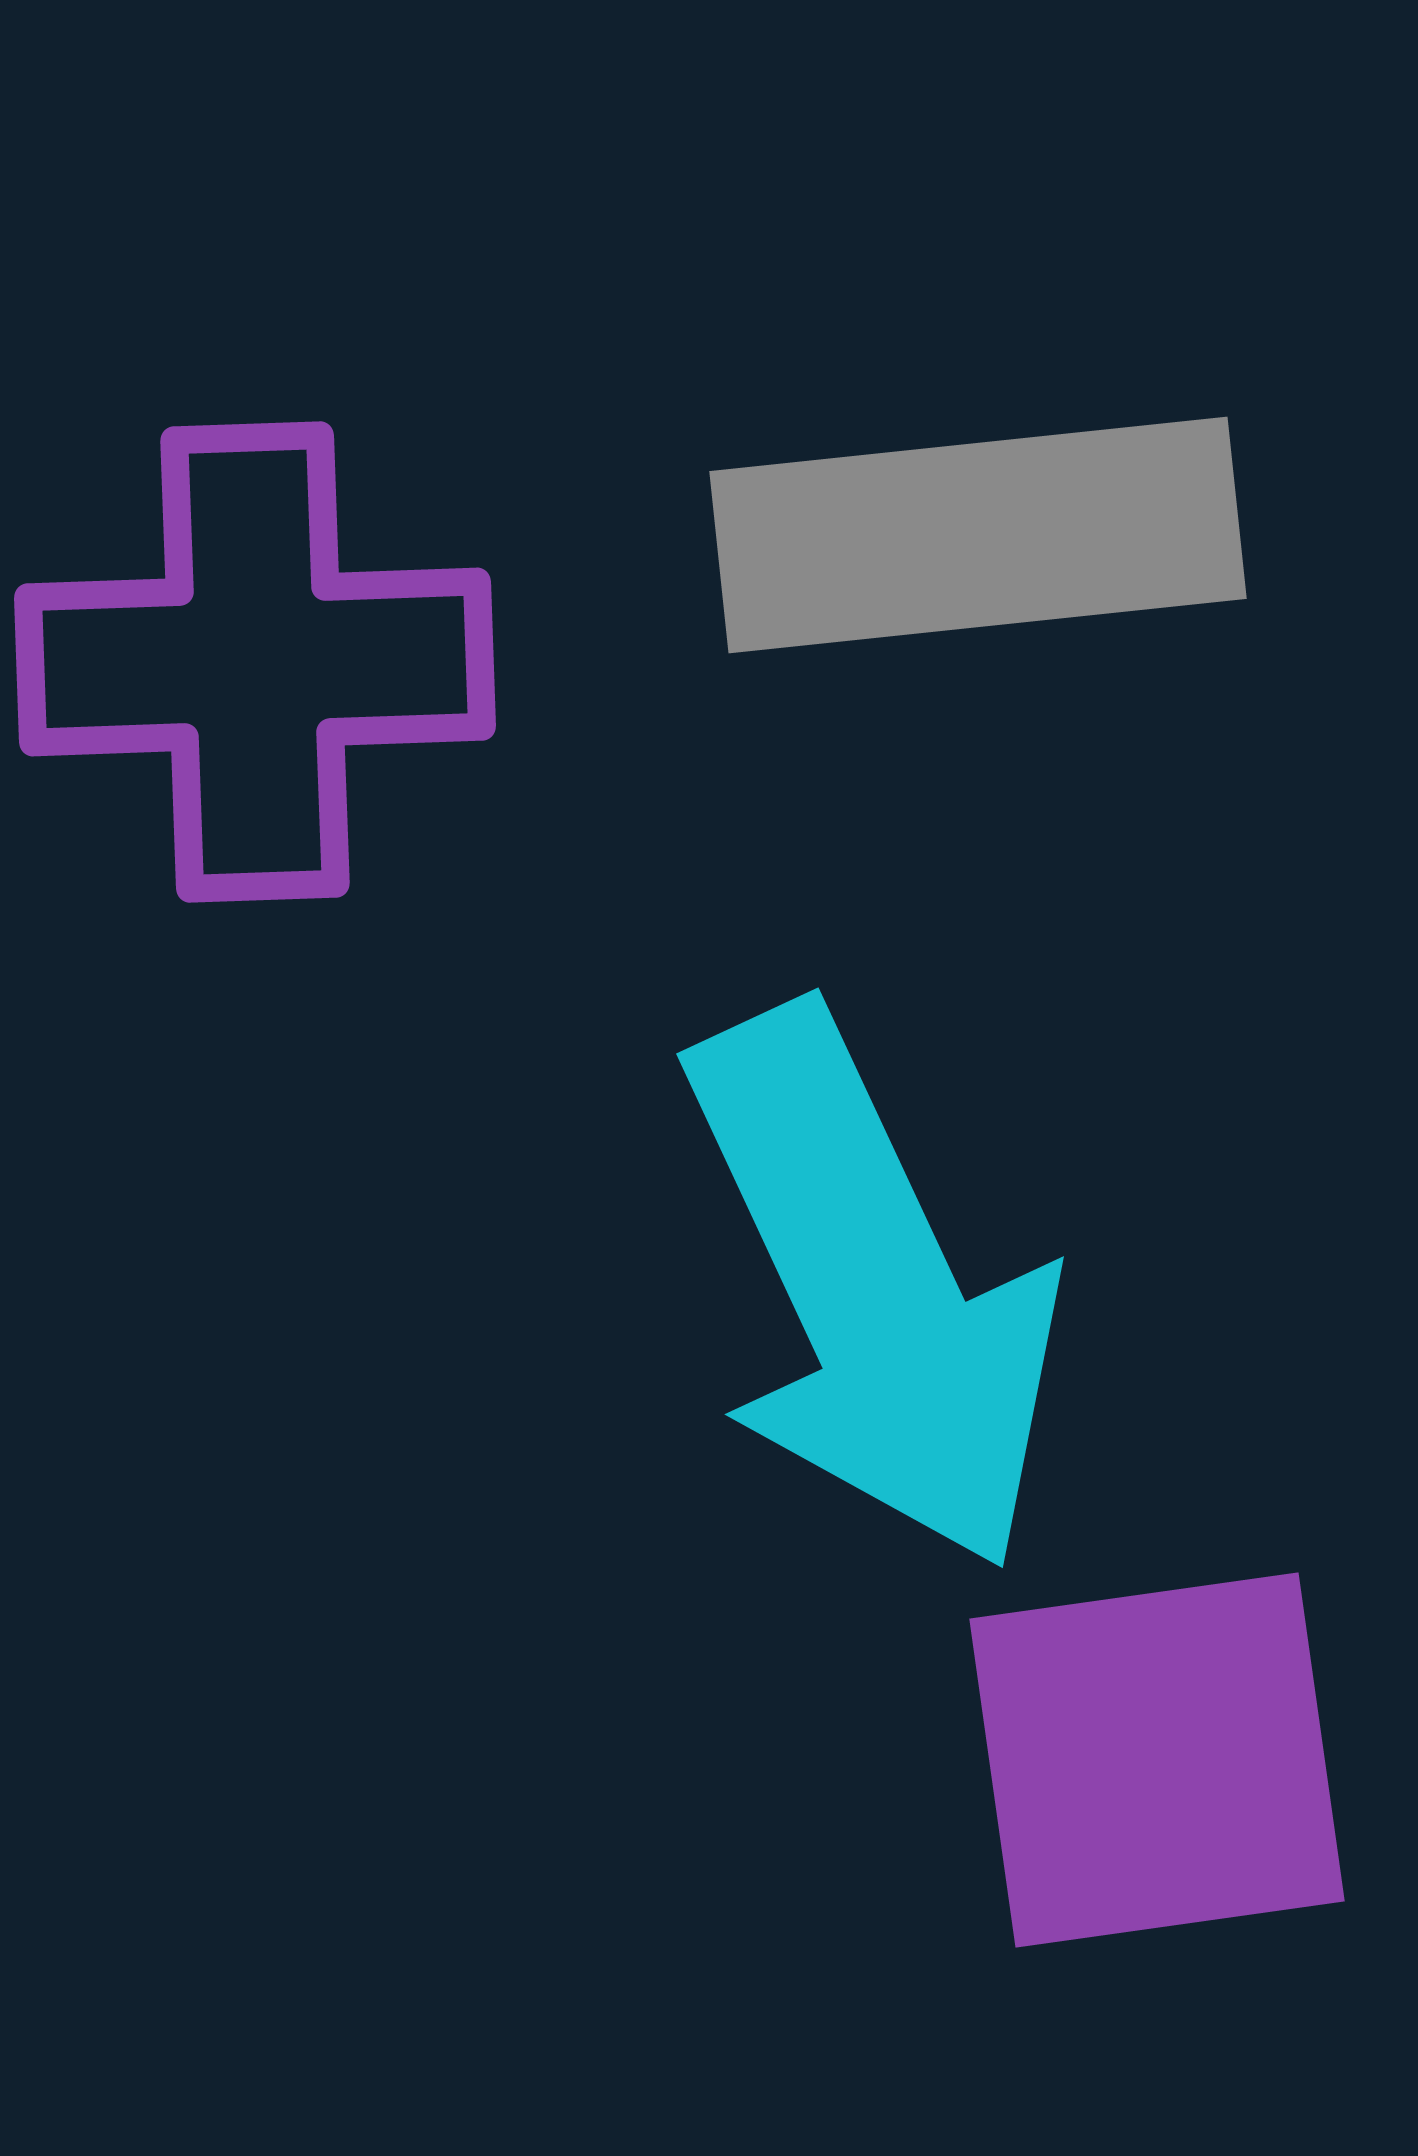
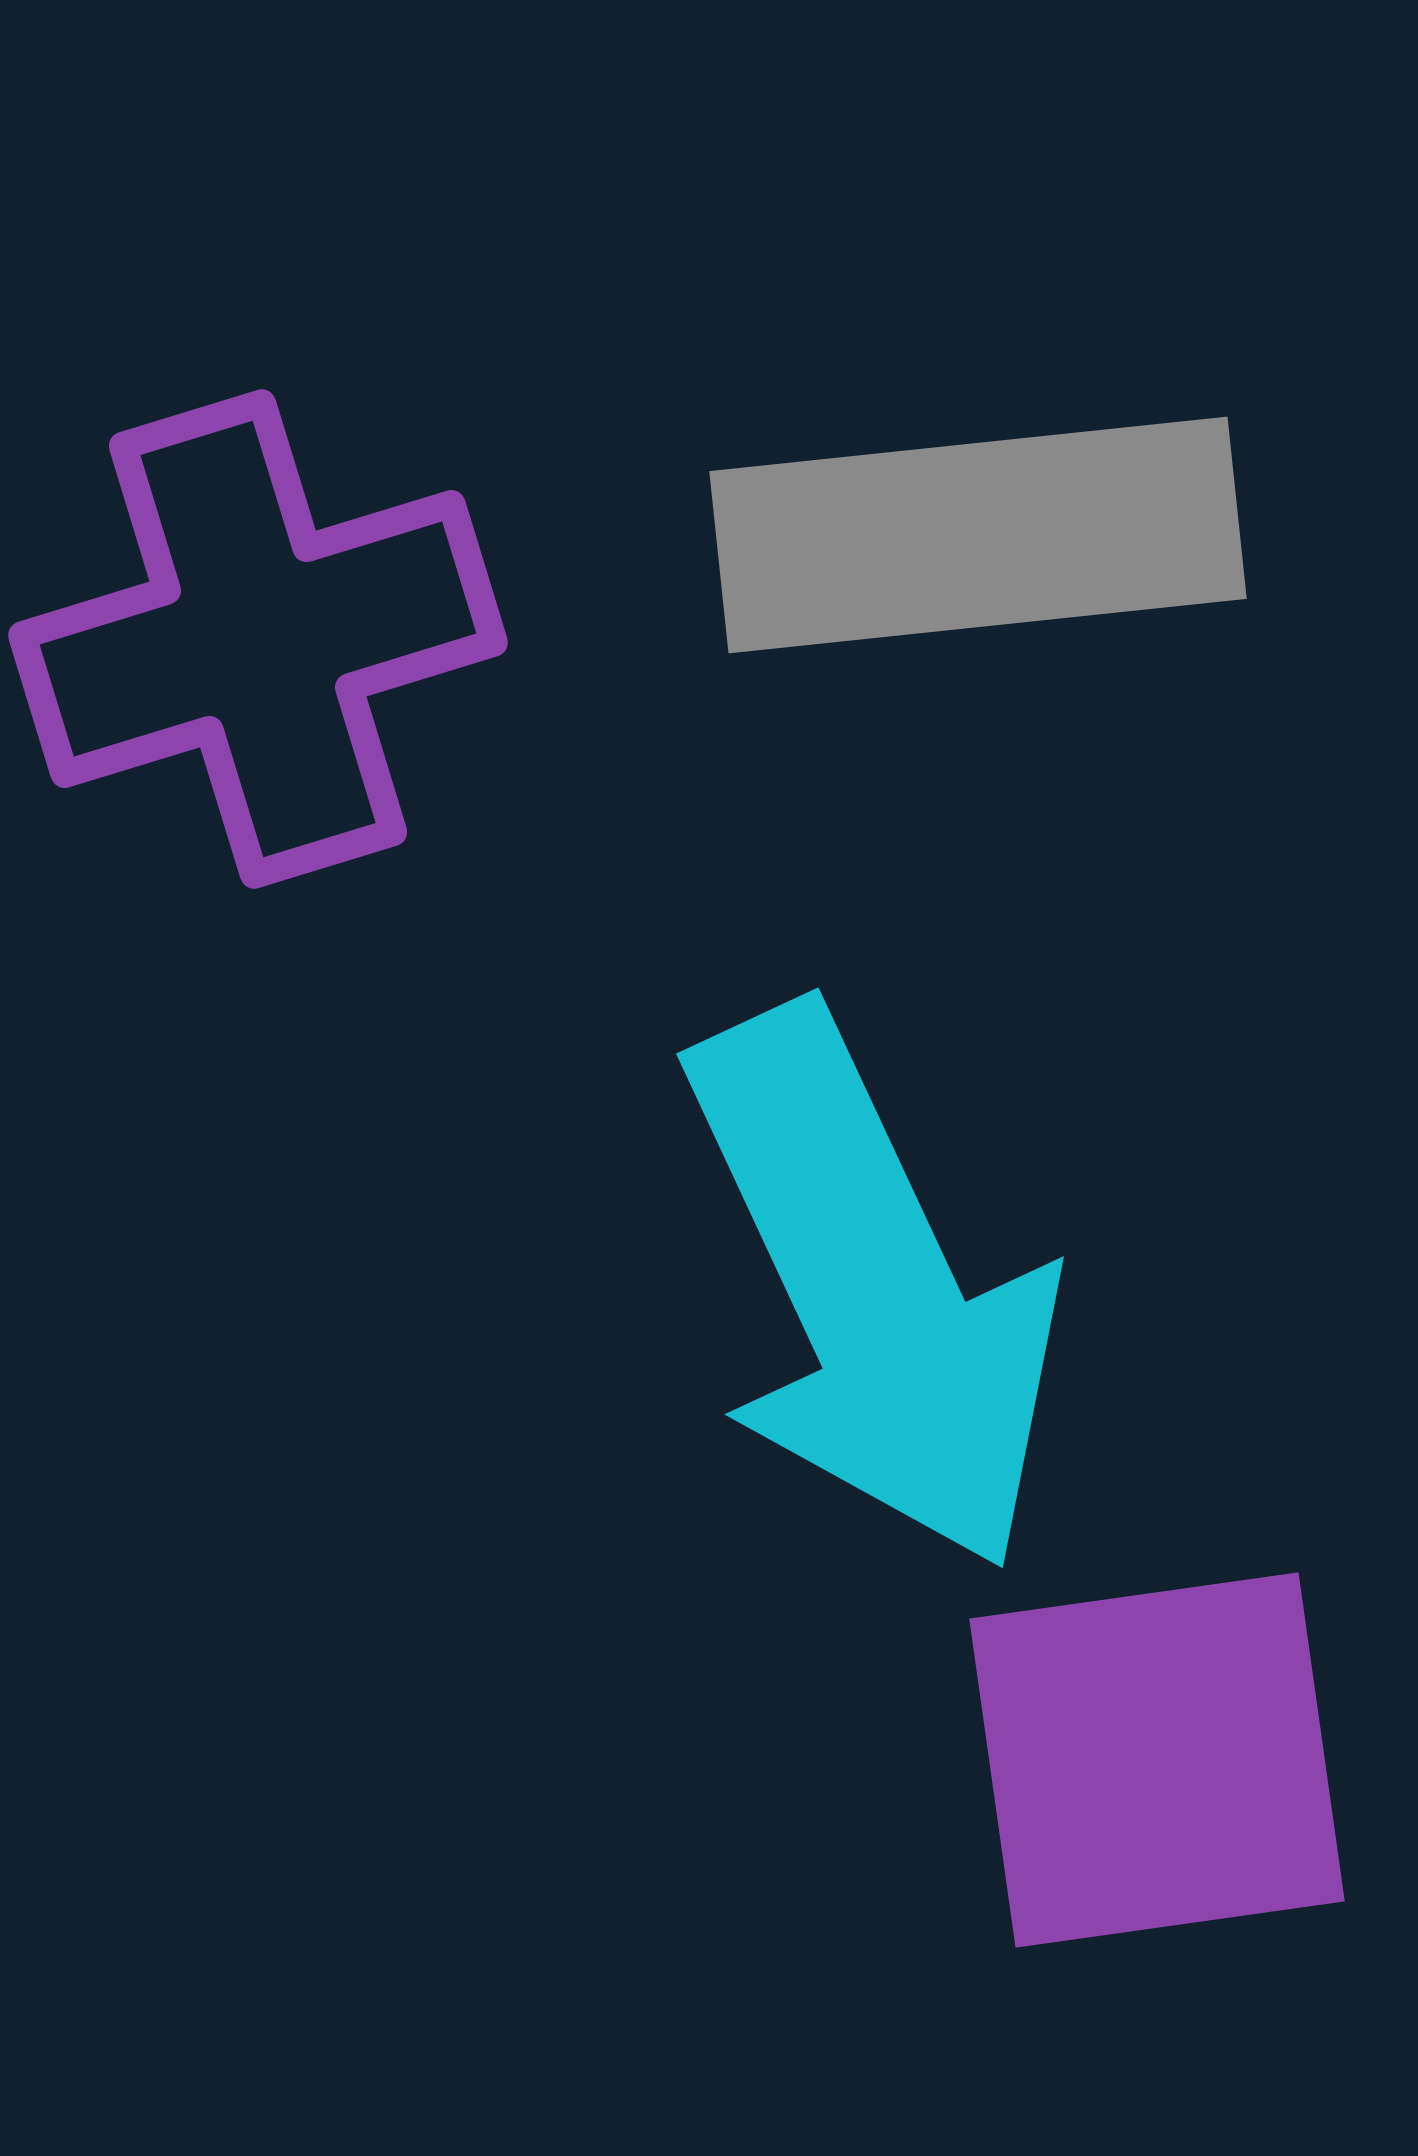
purple cross: moved 3 px right, 23 px up; rotated 15 degrees counterclockwise
